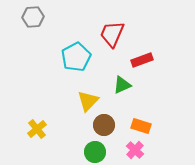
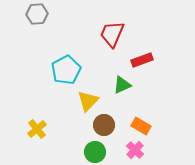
gray hexagon: moved 4 px right, 3 px up
cyan pentagon: moved 10 px left, 13 px down
orange rectangle: rotated 12 degrees clockwise
